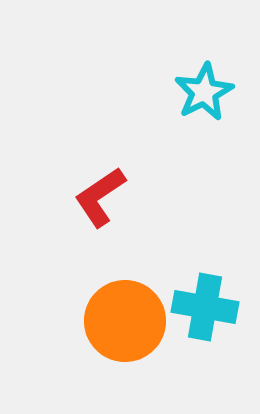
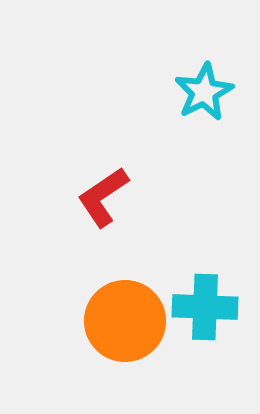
red L-shape: moved 3 px right
cyan cross: rotated 8 degrees counterclockwise
